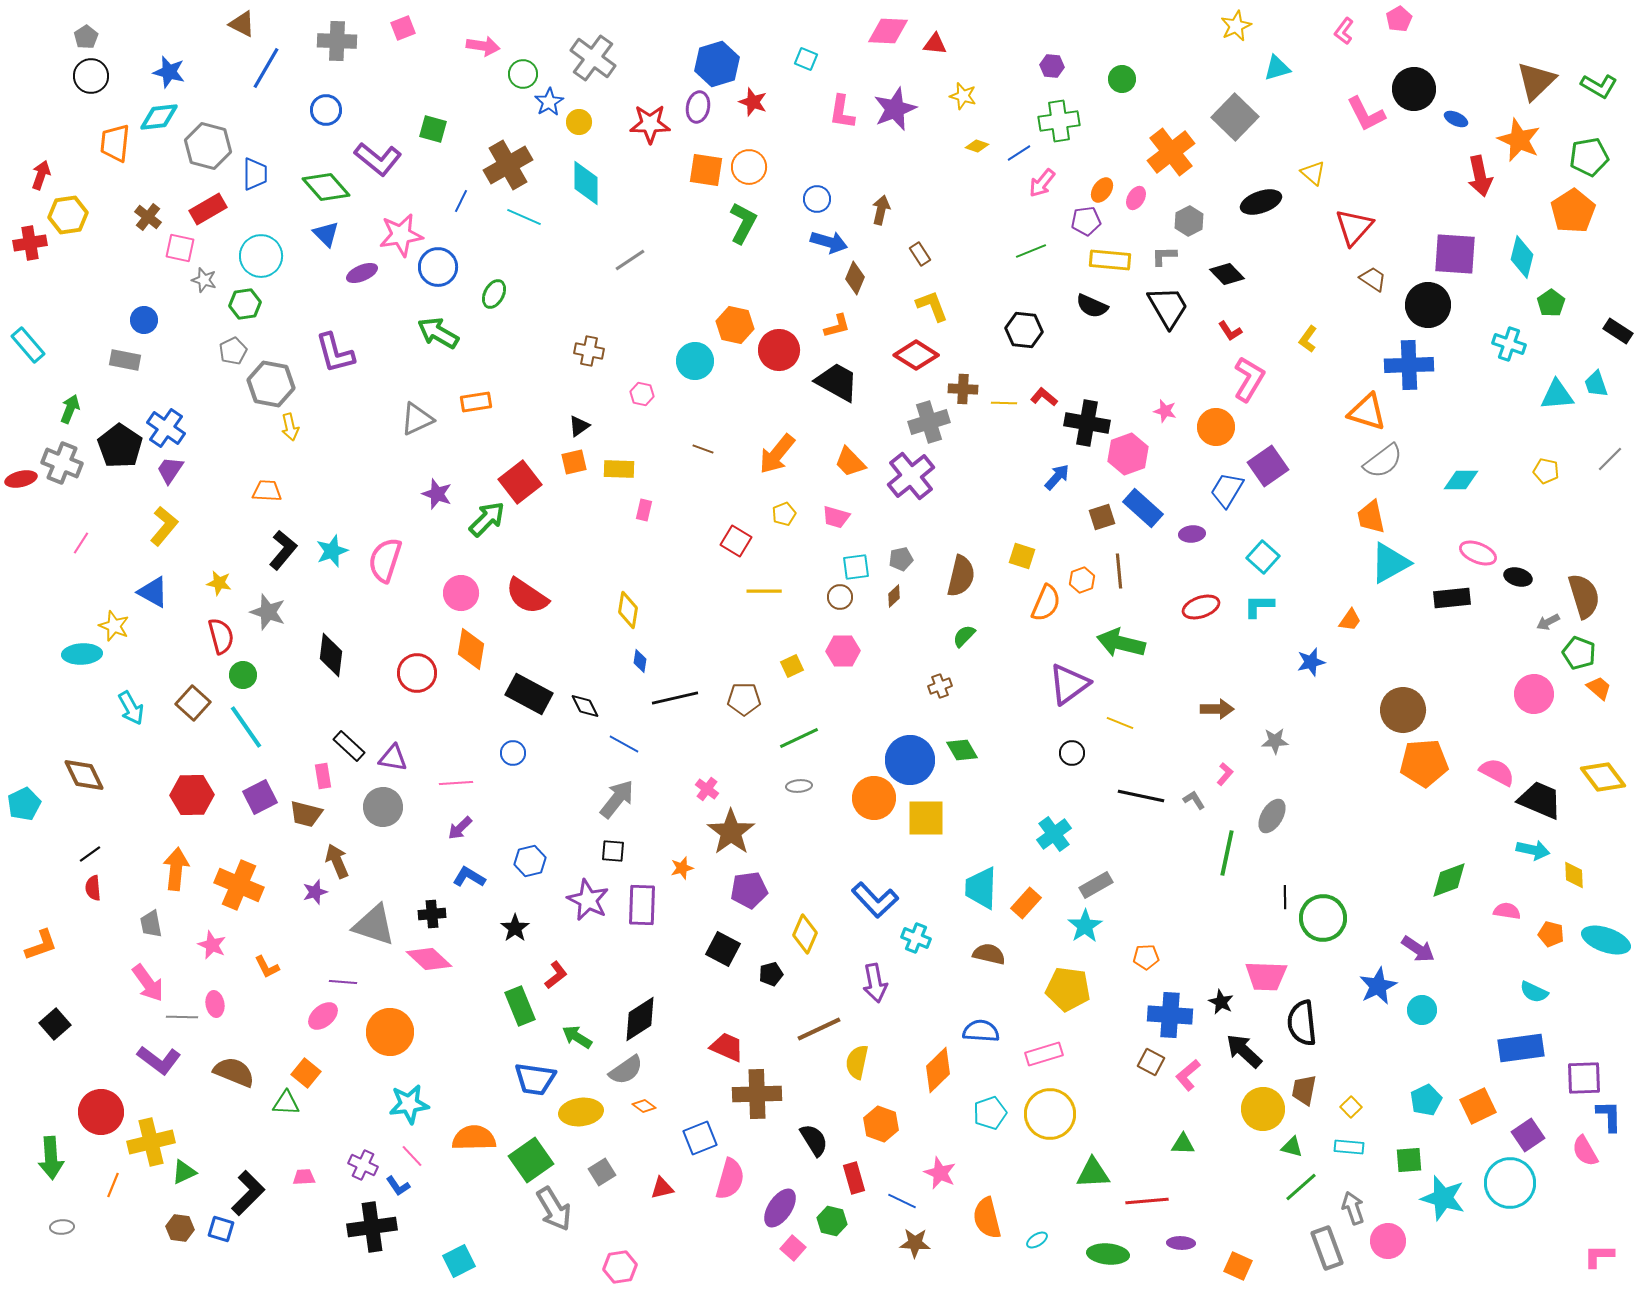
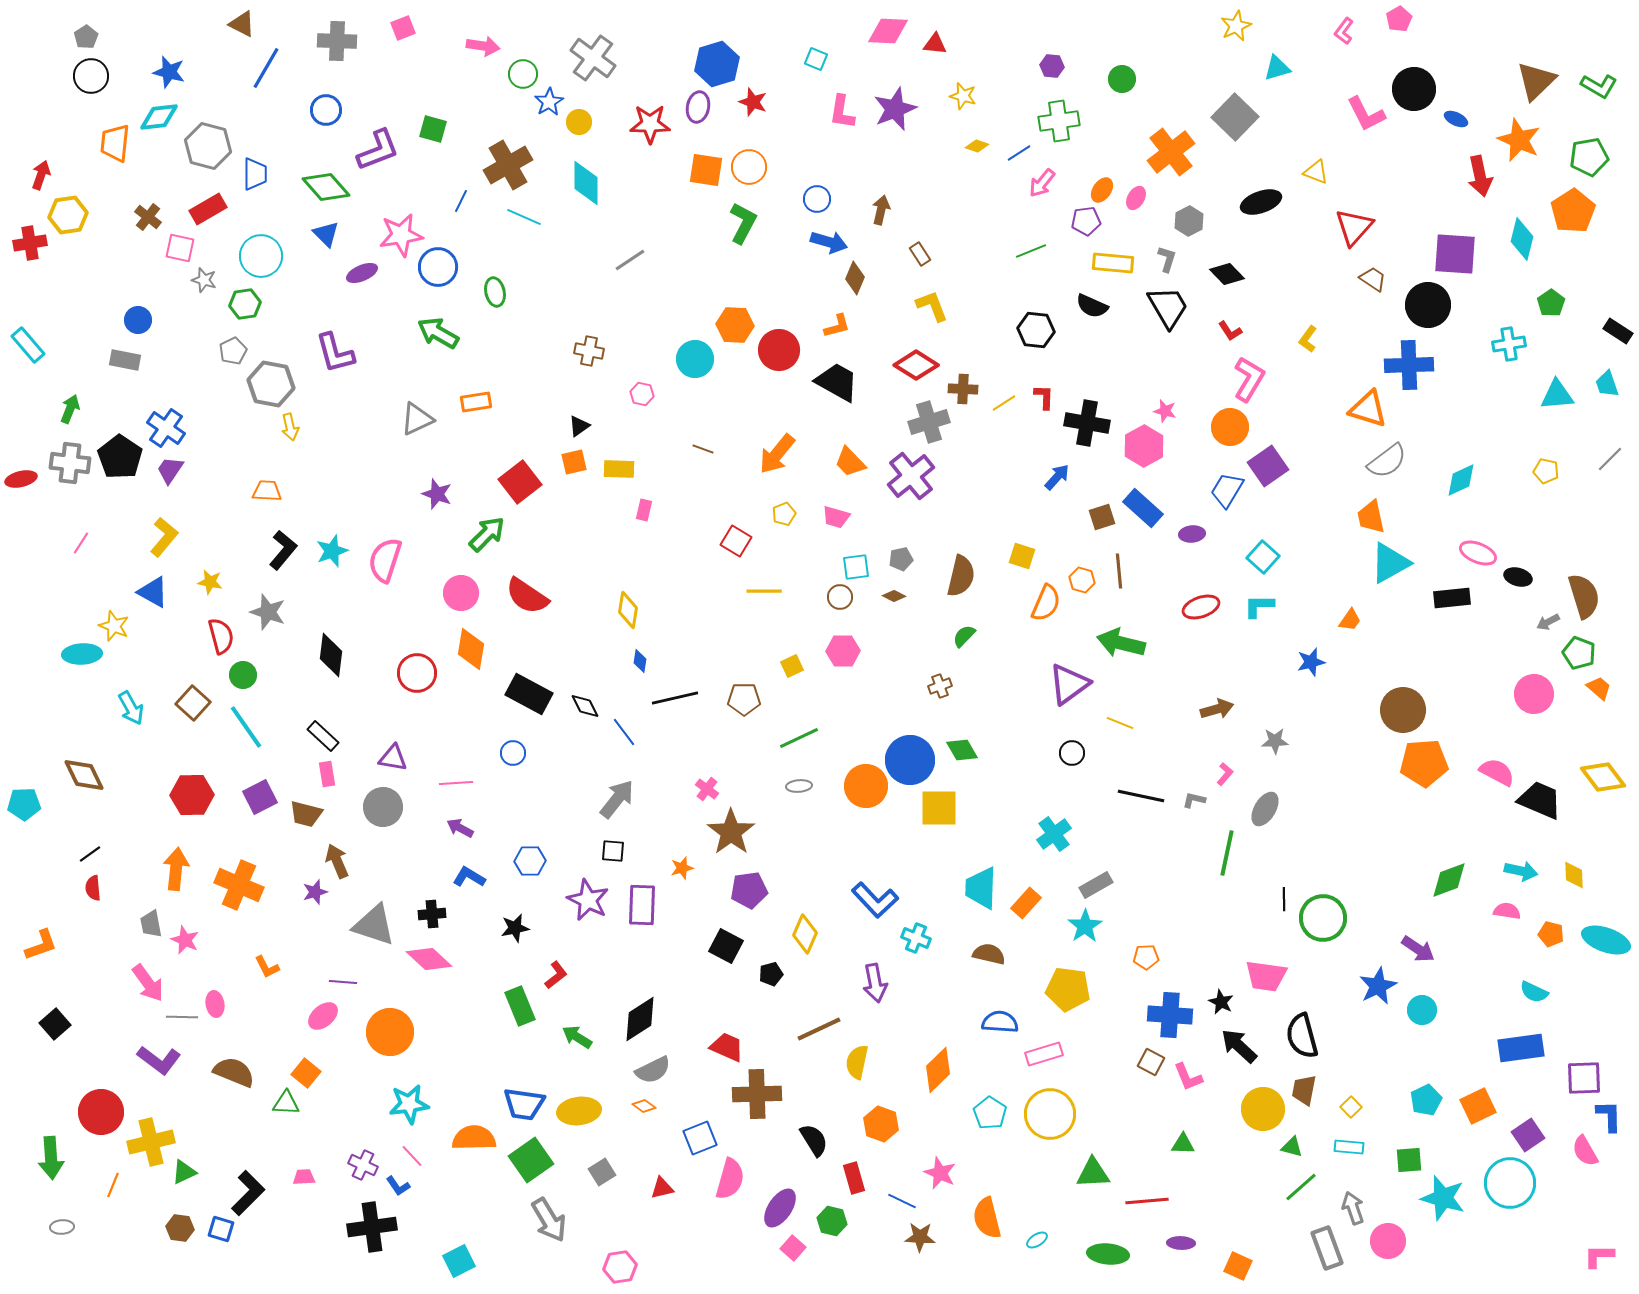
cyan square at (806, 59): moved 10 px right
purple L-shape at (378, 159): moved 9 px up; rotated 60 degrees counterclockwise
yellow triangle at (1313, 173): moved 3 px right, 1 px up; rotated 20 degrees counterclockwise
gray L-shape at (1164, 256): moved 3 px right, 3 px down; rotated 108 degrees clockwise
cyan diamond at (1522, 257): moved 18 px up
yellow rectangle at (1110, 260): moved 3 px right, 3 px down
green ellipse at (494, 294): moved 1 px right, 2 px up; rotated 40 degrees counterclockwise
blue circle at (144, 320): moved 6 px left
orange hexagon at (735, 325): rotated 9 degrees counterclockwise
black hexagon at (1024, 330): moved 12 px right
cyan cross at (1509, 344): rotated 28 degrees counterclockwise
red diamond at (916, 355): moved 10 px down
cyan circle at (695, 361): moved 2 px up
cyan trapezoid at (1596, 384): moved 11 px right
red L-shape at (1044, 397): rotated 52 degrees clockwise
yellow line at (1004, 403): rotated 35 degrees counterclockwise
orange triangle at (1367, 412): moved 1 px right, 3 px up
orange circle at (1216, 427): moved 14 px right
black pentagon at (120, 446): moved 11 px down
pink hexagon at (1128, 454): moved 16 px right, 8 px up; rotated 9 degrees counterclockwise
gray semicircle at (1383, 461): moved 4 px right
gray cross at (62, 463): moved 8 px right; rotated 15 degrees counterclockwise
cyan diamond at (1461, 480): rotated 24 degrees counterclockwise
green arrow at (487, 519): moved 15 px down
yellow L-shape at (164, 526): moved 11 px down
orange hexagon at (1082, 580): rotated 25 degrees counterclockwise
yellow star at (219, 583): moved 9 px left, 1 px up
brown diamond at (894, 596): rotated 70 degrees clockwise
brown arrow at (1217, 709): rotated 16 degrees counterclockwise
blue line at (624, 744): moved 12 px up; rotated 24 degrees clockwise
black rectangle at (349, 746): moved 26 px left, 10 px up
pink rectangle at (323, 776): moved 4 px right, 2 px up
orange circle at (874, 798): moved 8 px left, 12 px up
gray L-shape at (1194, 800): rotated 45 degrees counterclockwise
cyan pentagon at (24, 804): rotated 24 degrees clockwise
gray ellipse at (1272, 816): moved 7 px left, 7 px up
yellow square at (926, 818): moved 13 px right, 10 px up
purple arrow at (460, 828): rotated 72 degrees clockwise
cyan arrow at (1533, 850): moved 12 px left, 21 px down
blue hexagon at (530, 861): rotated 12 degrees clockwise
black line at (1285, 897): moved 1 px left, 2 px down
black star at (515, 928): rotated 24 degrees clockwise
pink star at (212, 945): moved 27 px left, 5 px up
black square at (723, 949): moved 3 px right, 3 px up
pink trapezoid at (1266, 976): rotated 6 degrees clockwise
black semicircle at (1302, 1023): moved 13 px down; rotated 9 degrees counterclockwise
blue semicircle at (981, 1031): moved 19 px right, 9 px up
black arrow at (1244, 1051): moved 5 px left, 5 px up
gray semicircle at (626, 1070): moved 27 px right; rotated 9 degrees clockwise
pink L-shape at (1188, 1075): moved 2 px down; rotated 72 degrees counterclockwise
blue trapezoid at (535, 1079): moved 11 px left, 25 px down
yellow ellipse at (581, 1112): moved 2 px left, 1 px up
cyan pentagon at (990, 1113): rotated 20 degrees counterclockwise
gray arrow at (554, 1209): moved 5 px left, 11 px down
brown star at (915, 1243): moved 5 px right, 6 px up
